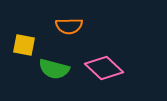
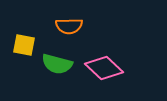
green semicircle: moved 3 px right, 5 px up
